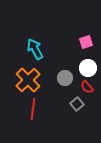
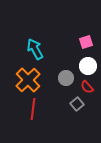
white circle: moved 2 px up
gray circle: moved 1 px right
